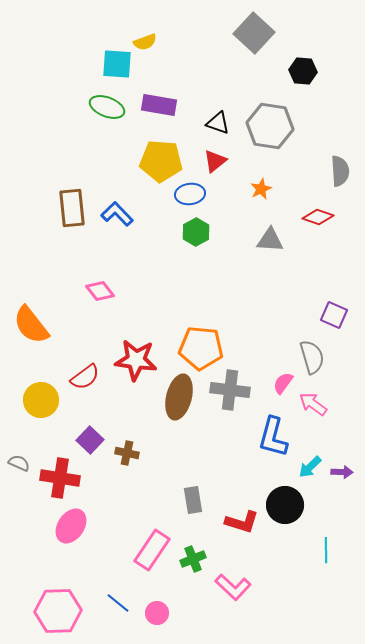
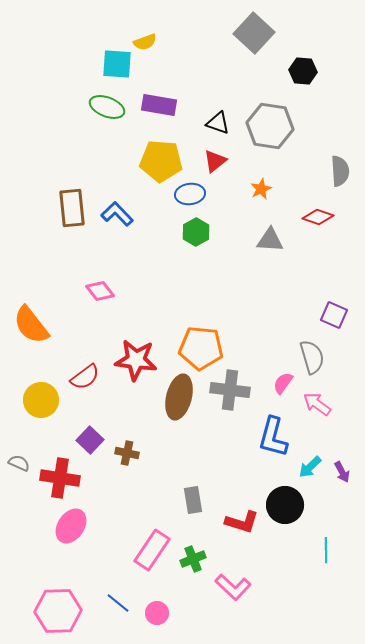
pink arrow at (313, 404): moved 4 px right
purple arrow at (342, 472): rotated 60 degrees clockwise
